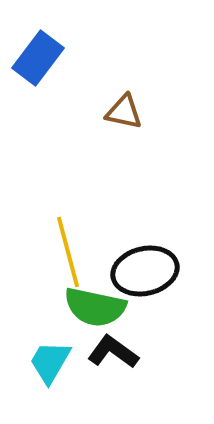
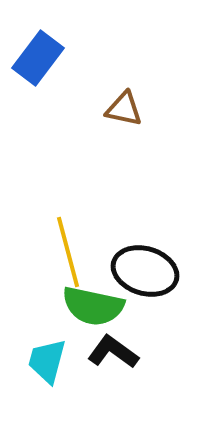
brown triangle: moved 3 px up
black ellipse: rotated 30 degrees clockwise
green semicircle: moved 2 px left, 1 px up
cyan trapezoid: moved 3 px left, 1 px up; rotated 15 degrees counterclockwise
